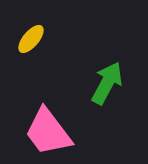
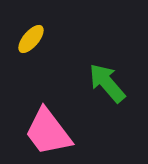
green arrow: rotated 69 degrees counterclockwise
